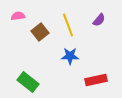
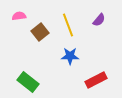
pink semicircle: moved 1 px right
red rectangle: rotated 15 degrees counterclockwise
